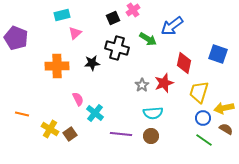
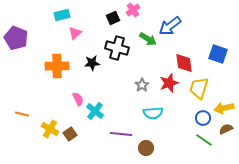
blue arrow: moved 2 px left
red diamond: rotated 20 degrees counterclockwise
red star: moved 5 px right
yellow trapezoid: moved 4 px up
cyan cross: moved 2 px up
brown semicircle: rotated 56 degrees counterclockwise
brown circle: moved 5 px left, 12 px down
